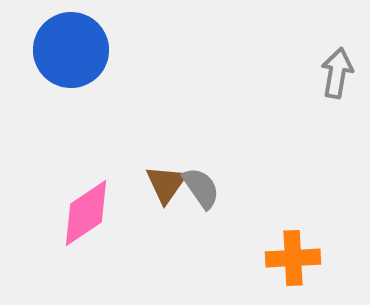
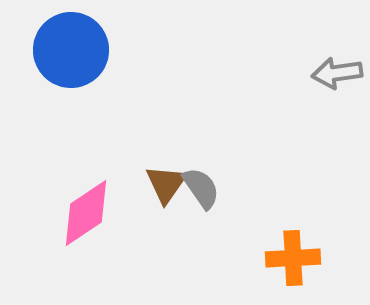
gray arrow: rotated 108 degrees counterclockwise
